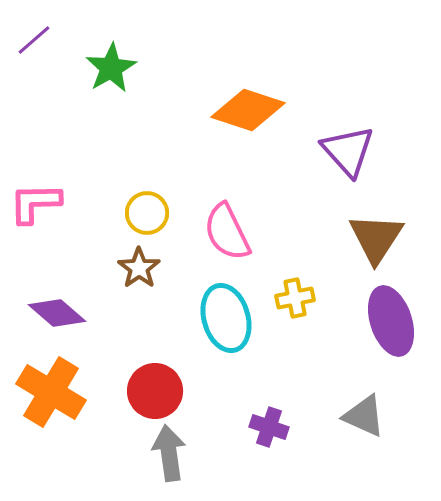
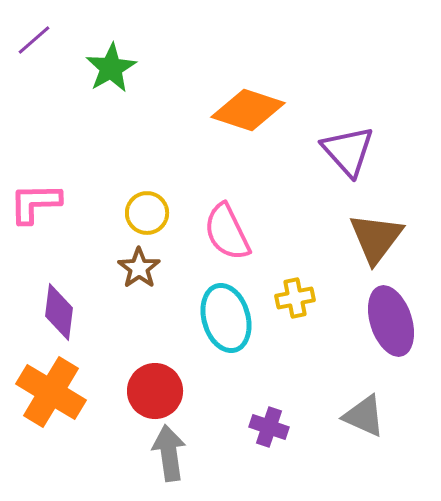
brown triangle: rotated 4 degrees clockwise
purple diamond: moved 2 px right, 1 px up; rotated 56 degrees clockwise
